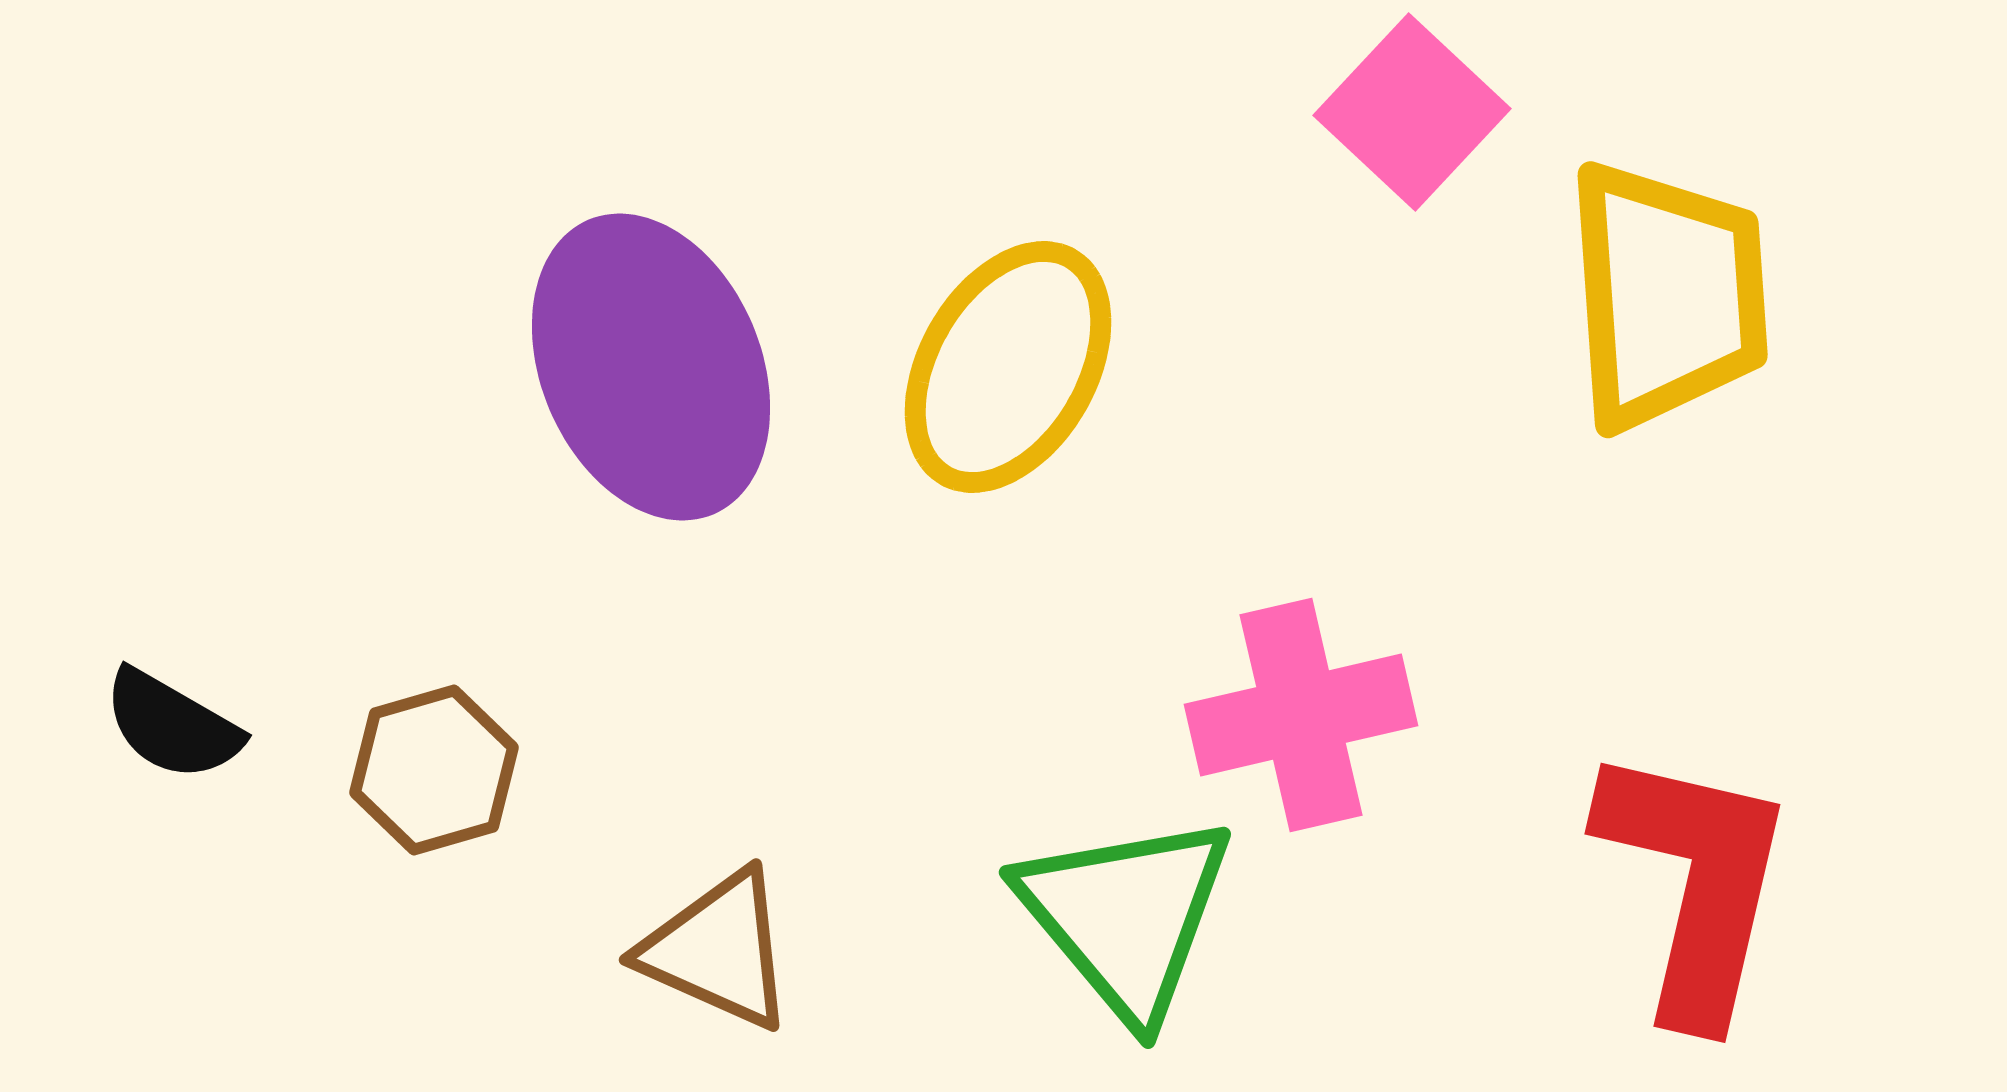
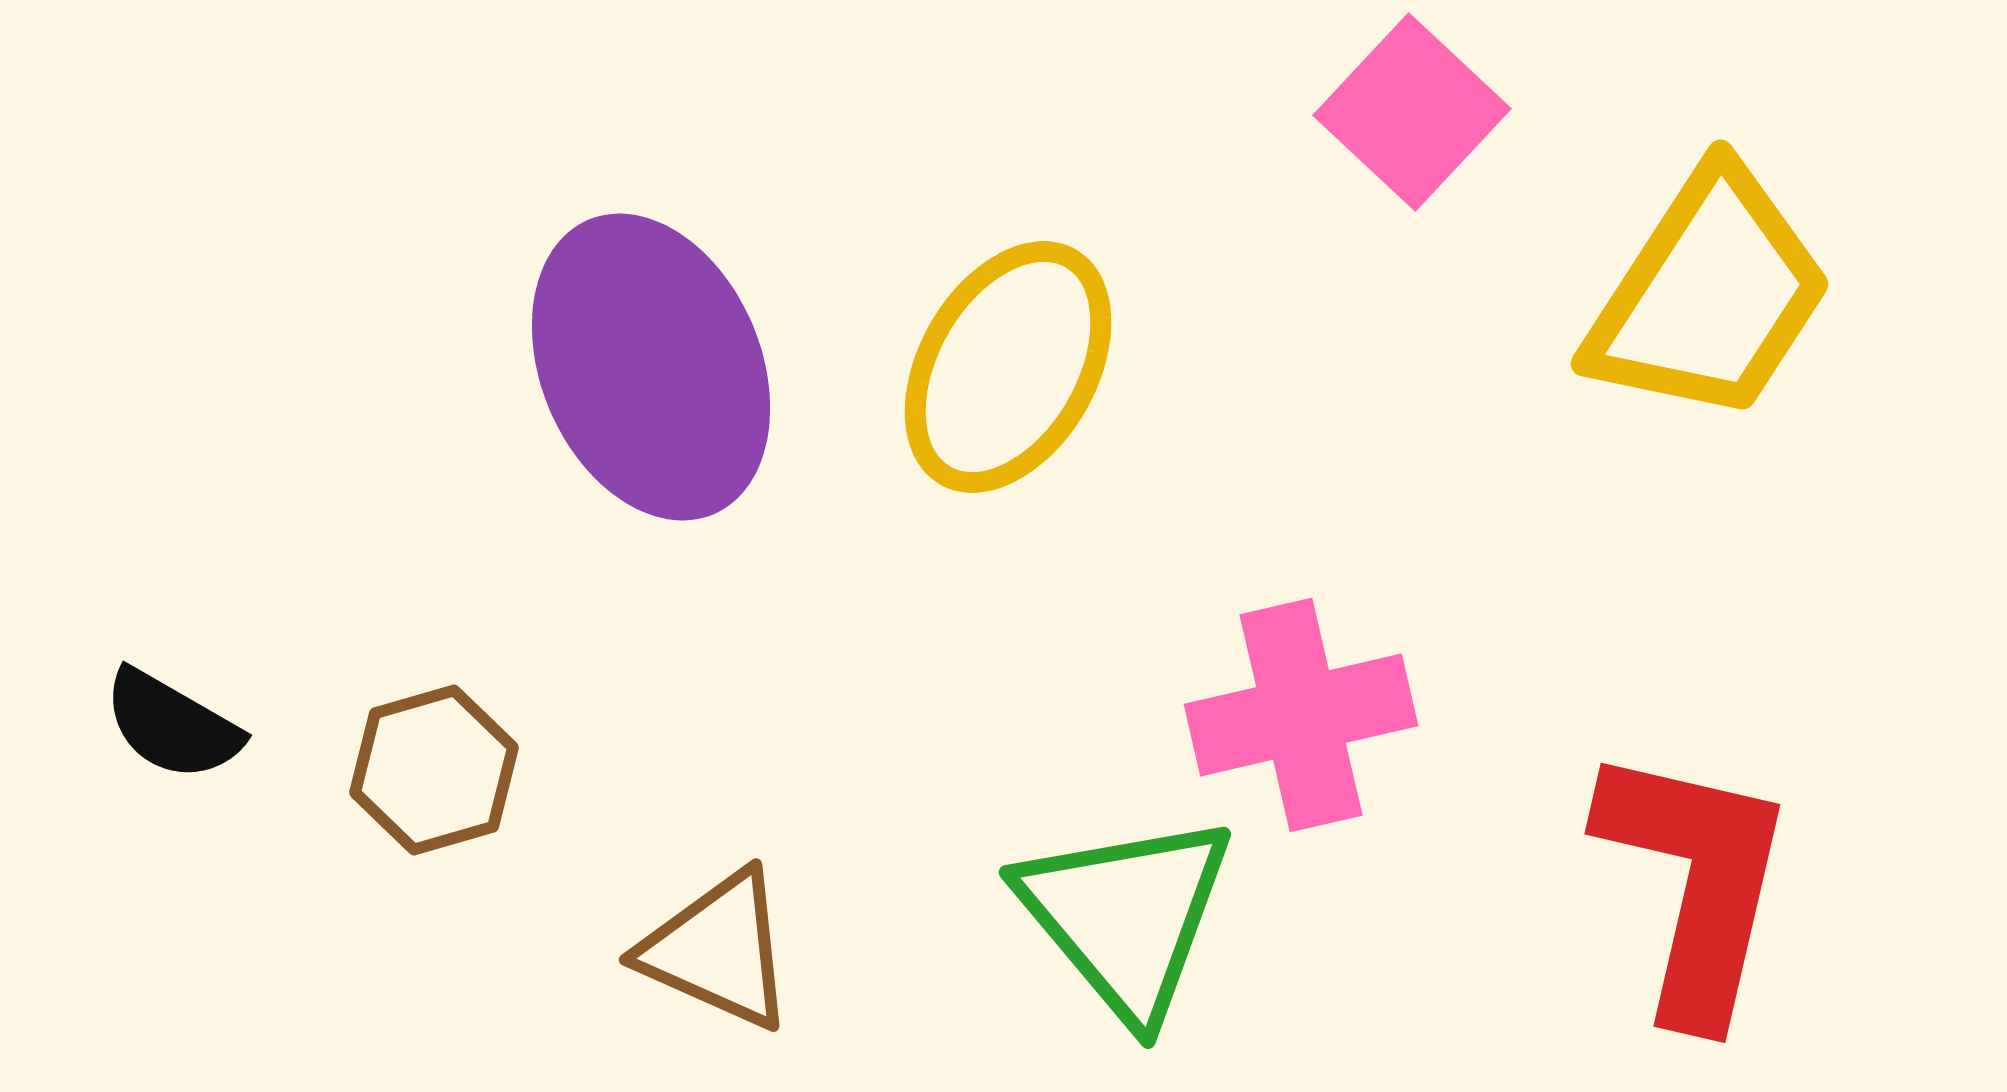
yellow trapezoid: moved 42 px right; rotated 37 degrees clockwise
